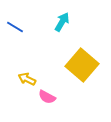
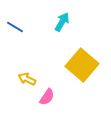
pink semicircle: rotated 84 degrees counterclockwise
